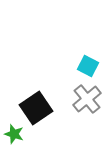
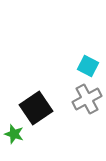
gray cross: rotated 12 degrees clockwise
